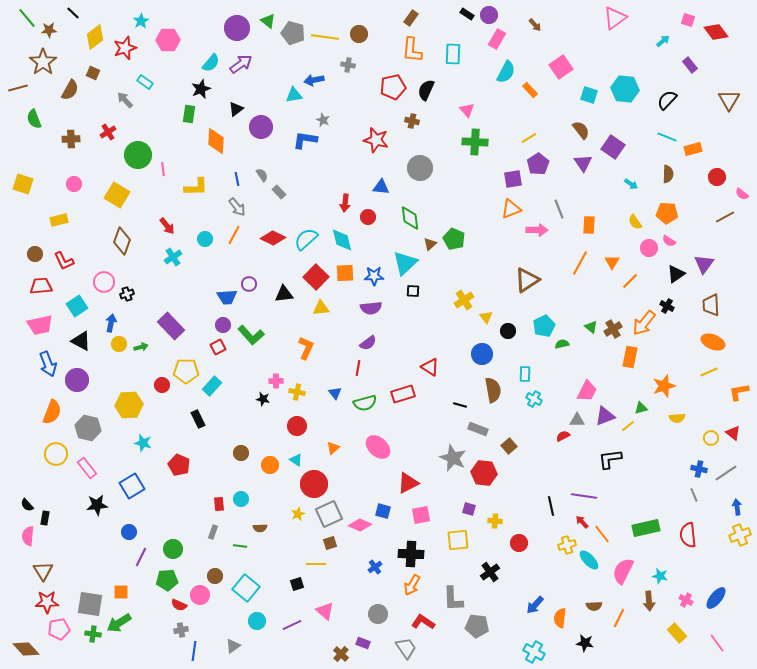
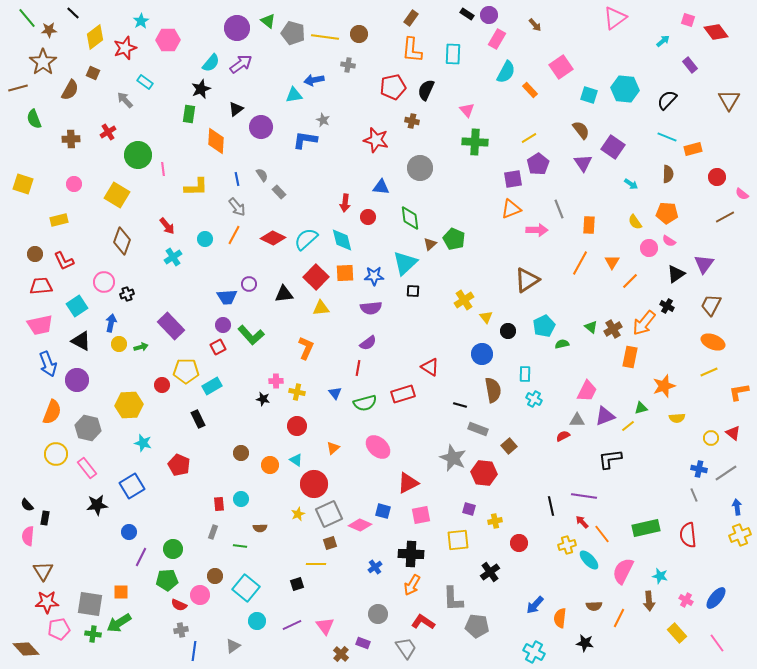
brown trapezoid at (711, 305): rotated 30 degrees clockwise
cyan rectangle at (212, 386): rotated 18 degrees clockwise
yellow cross at (495, 521): rotated 16 degrees counterclockwise
pink triangle at (325, 611): moved 15 px down; rotated 12 degrees clockwise
